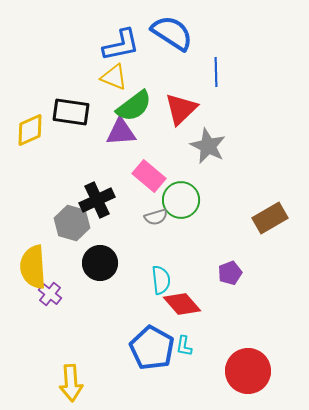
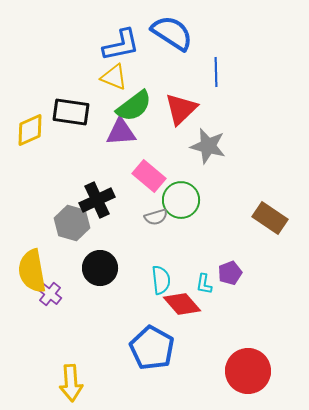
gray star: rotated 12 degrees counterclockwise
brown rectangle: rotated 64 degrees clockwise
black circle: moved 5 px down
yellow semicircle: moved 1 px left, 4 px down; rotated 6 degrees counterclockwise
cyan L-shape: moved 20 px right, 62 px up
